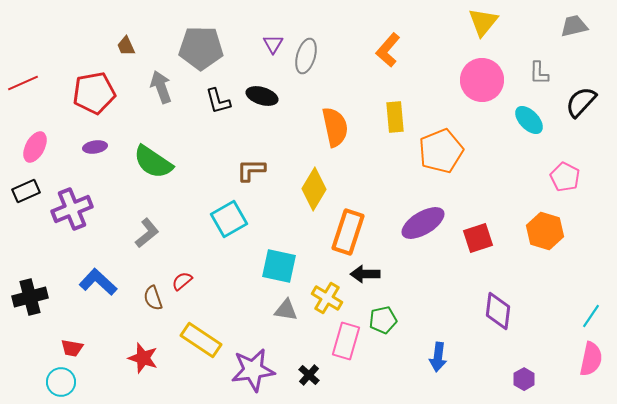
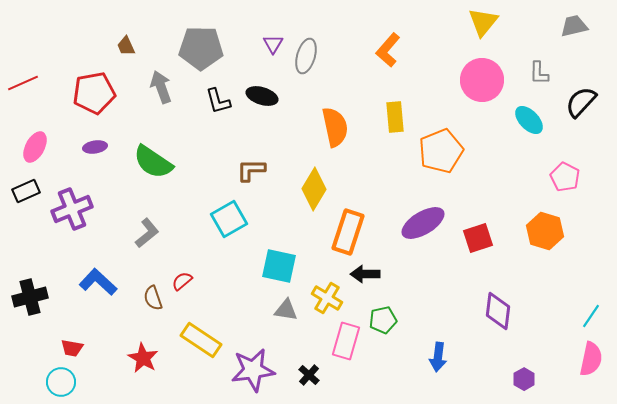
red star at (143, 358): rotated 12 degrees clockwise
